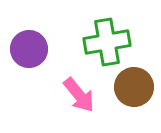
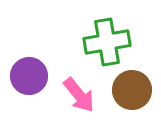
purple circle: moved 27 px down
brown circle: moved 2 px left, 3 px down
